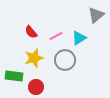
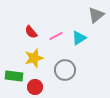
gray circle: moved 10 px down
red circle: moved 1 px left
